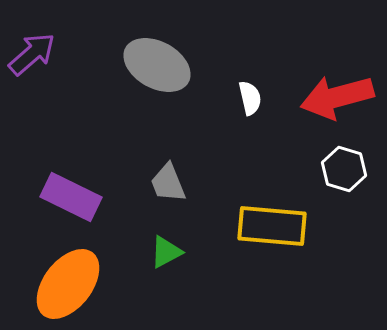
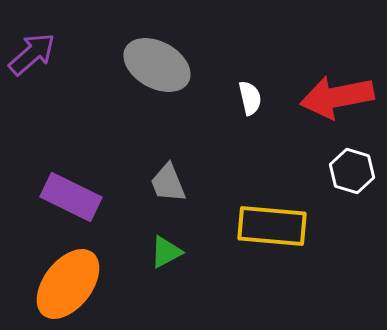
red arrow: rotated 4 degrees clockwise
white hexagon: moved 8 px right, 2 px down
